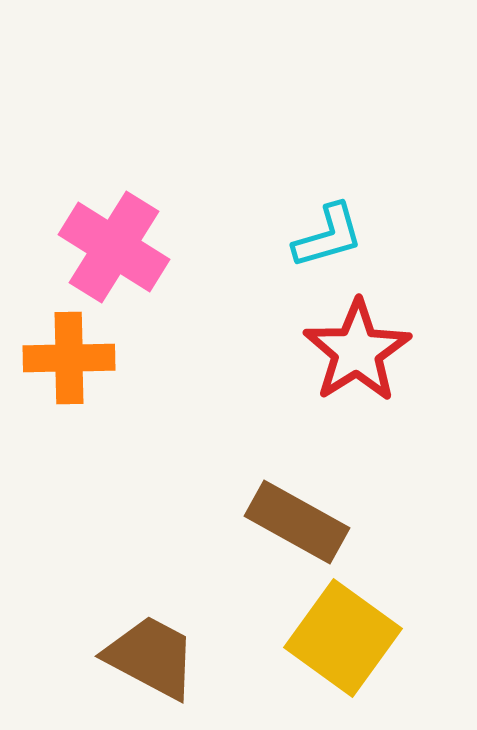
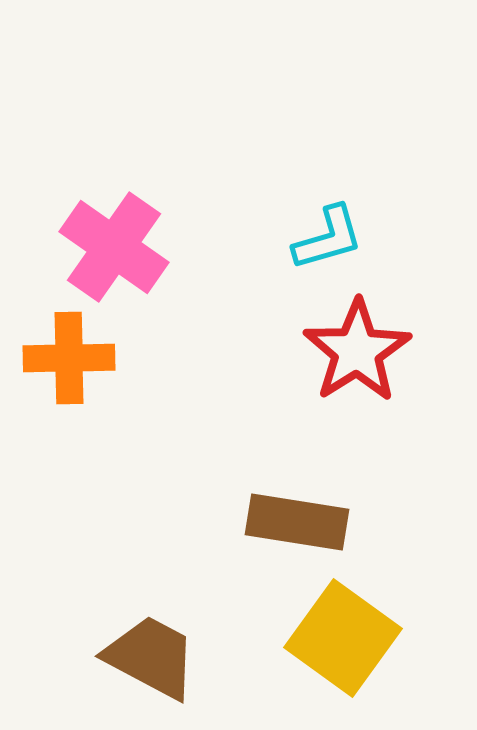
cyan L-shape: moved 2 px down
pink cross: rotated 3 degrees clockwise
brown rectangle: rotated 20 degrees counterclockwise
